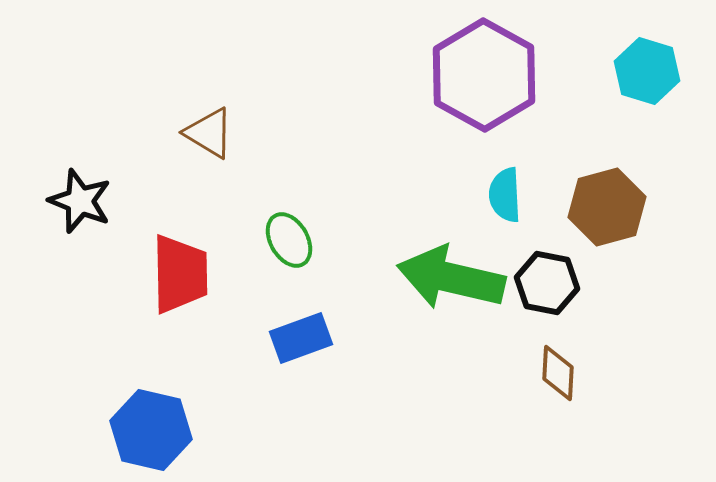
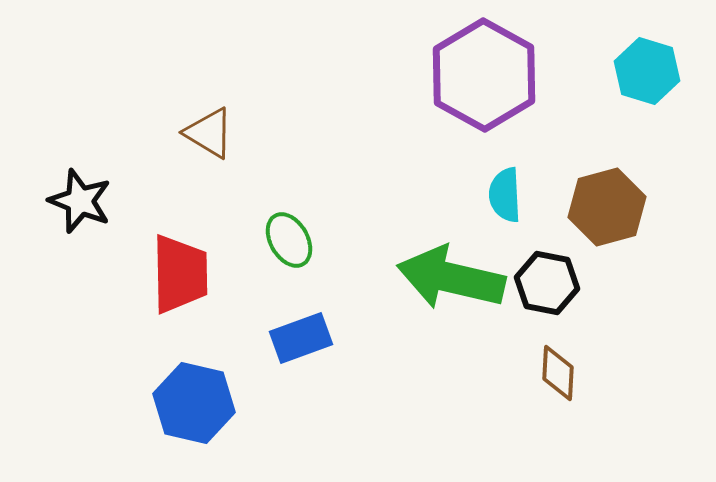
blue hexagon: moved 43 px right, 27 px up
